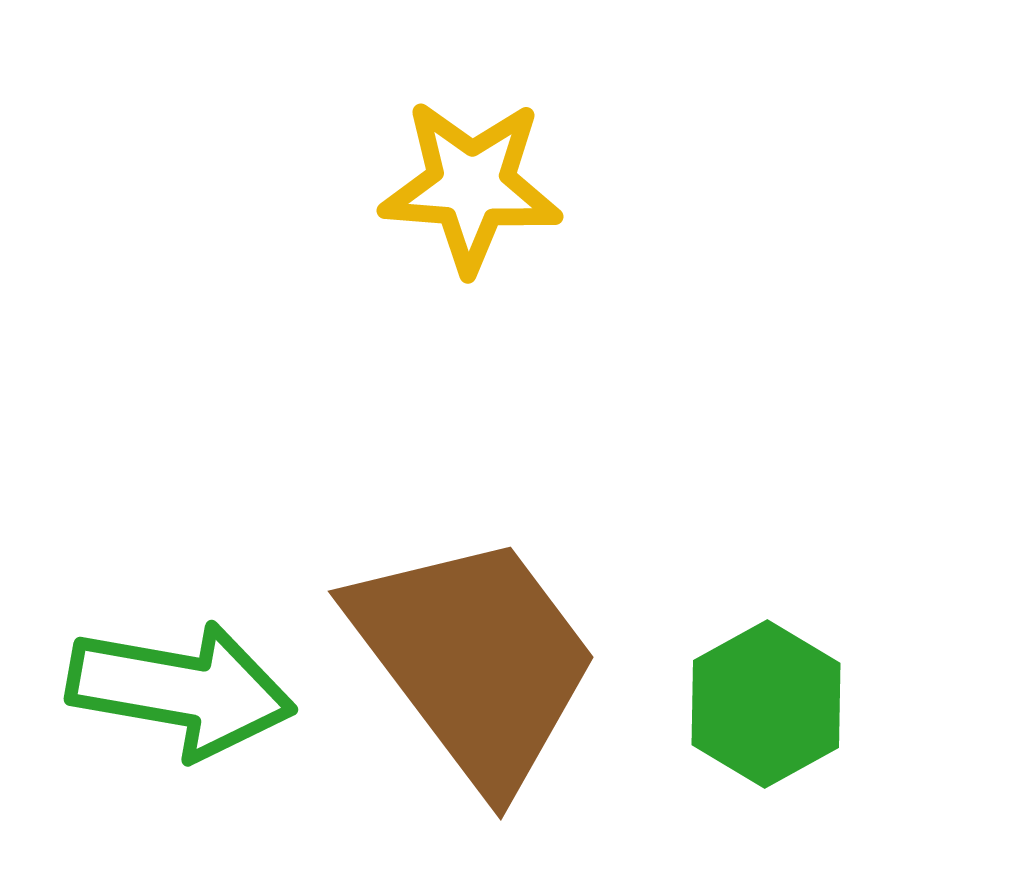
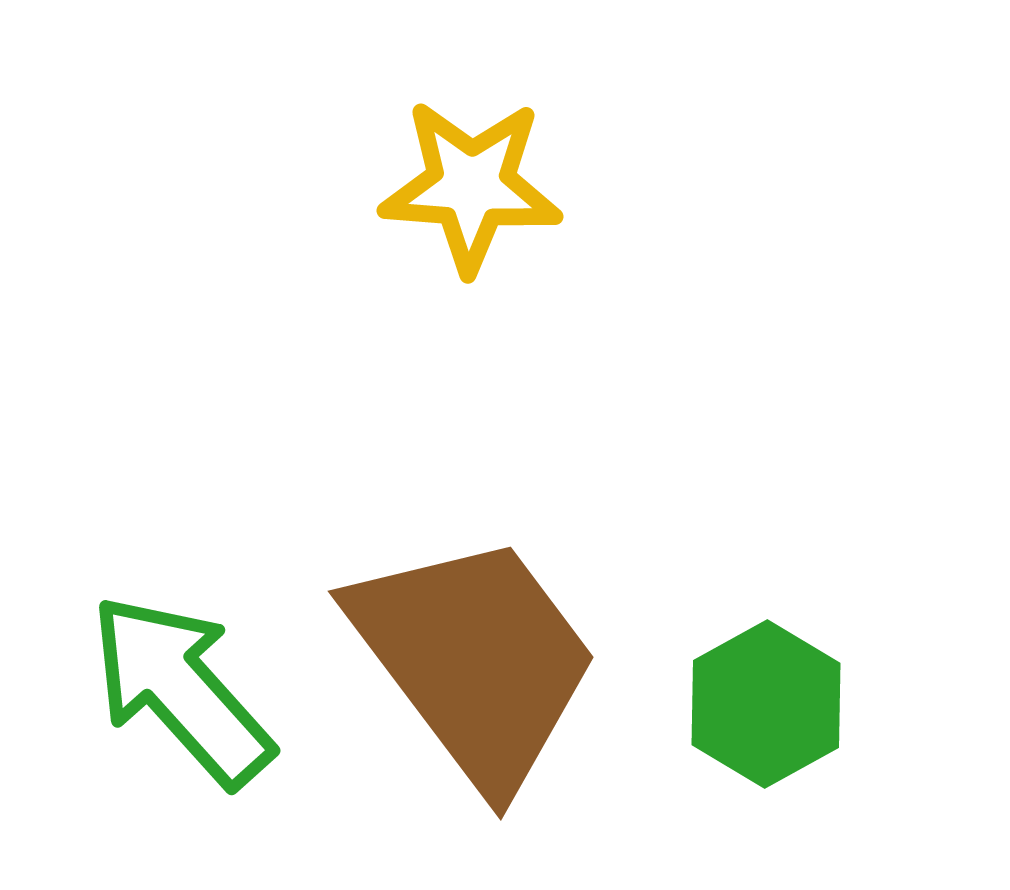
green arrow: rotated 142 degrees counterclockwise
